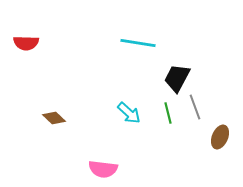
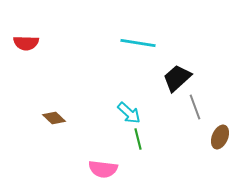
black trapezoid: rotated 20 degrees clockwise
green line: moved 30 px left, 26 px down
